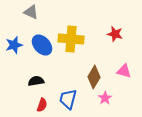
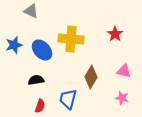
gray triangle: moved 1 px up
red star: rotated 21 degrees clockwise
blue ellipse: moved 5 px down
brown diamond: moved 3 px left
black semicircle: moved 1 px up
pink star: moved 17 px right; rotated 24 degrees counterclockwise
red semicircle: moved 2 px left, 1 px down
